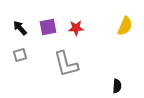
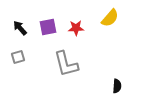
yellow semicircle: moved 15 px left, 8 px up; rotated 18 degrees clockwise
gray square: moved 2 px left, 2 px down
